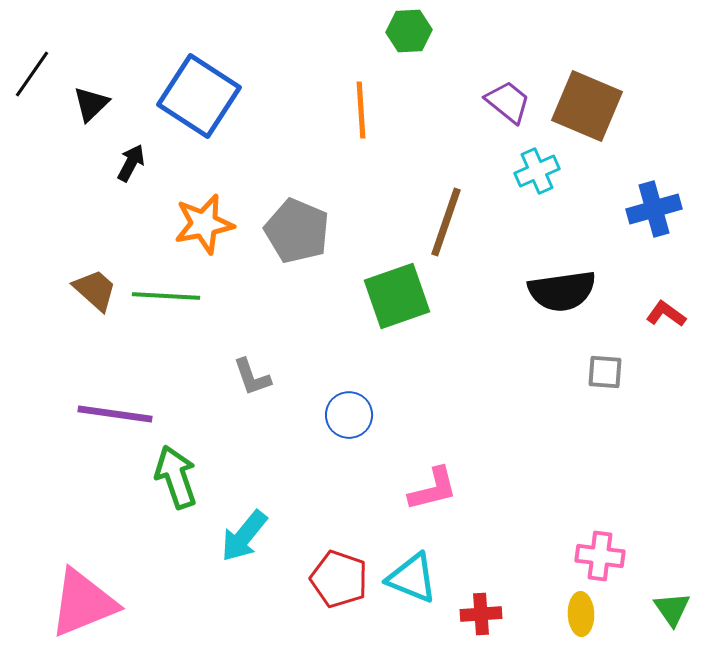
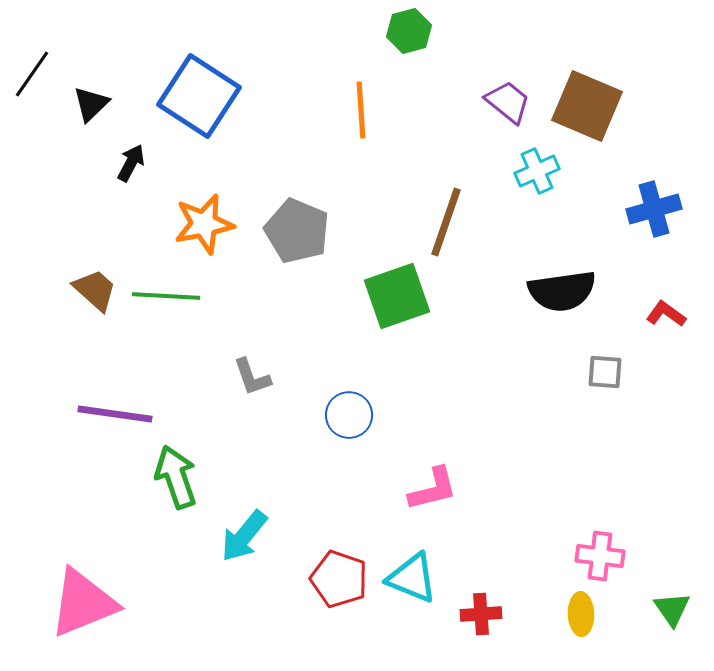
green hexagon: rotated 12 degrees counterclockwise
